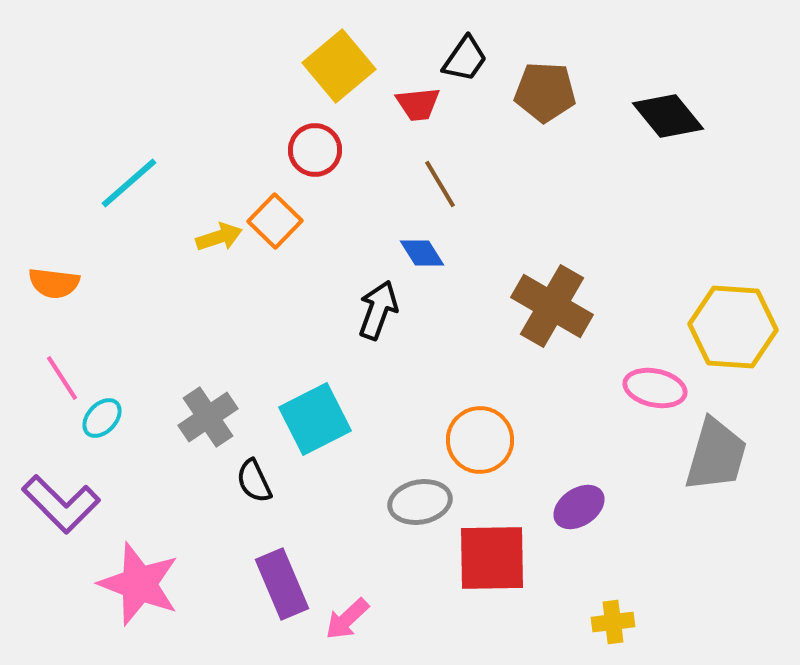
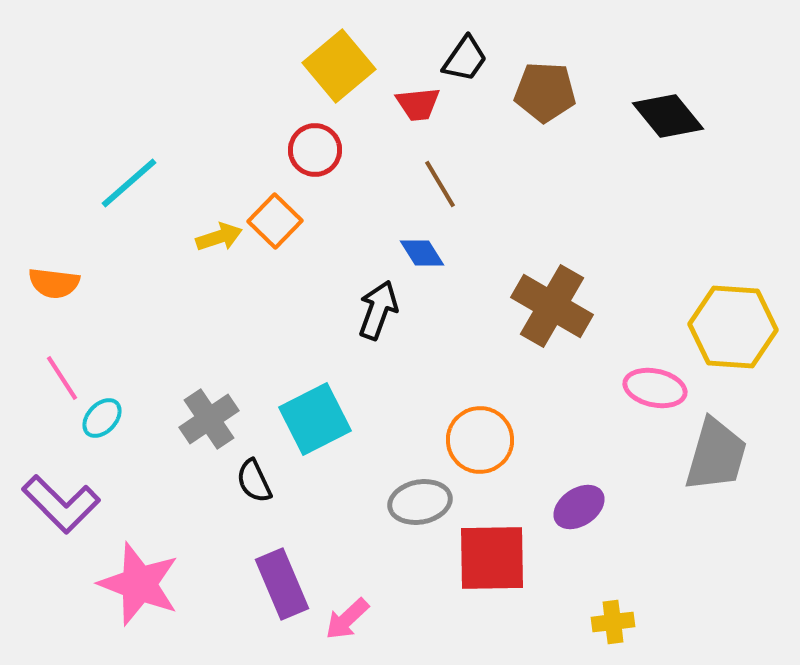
gray cross: moved 1 px right, 2 px down
